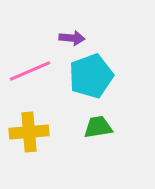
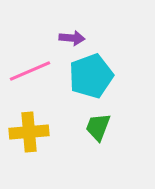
green trapezoid: rotated 60 degrees counterclockwise
